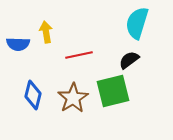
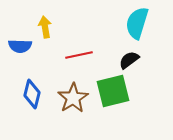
yellow arrow: moved 1 px left, 5 px up
blue semicircle: moved 2 px right, 2 px down
blue diamond: moved 1 px left, 1 px up
